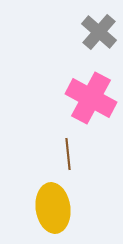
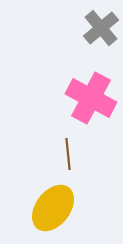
gray cross: moved 2 px right, 4 px up; rotated 9 degrees clockwise
yellow ellipse: rotated 45 degrees clockwise
